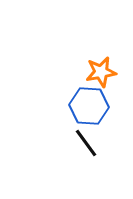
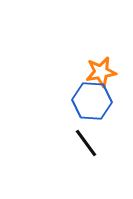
blue hexagon: moved 3 px right, 5 px up
